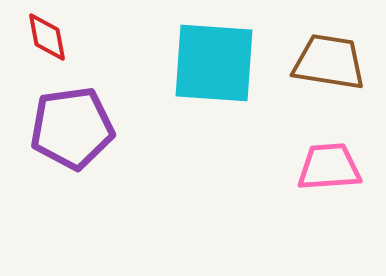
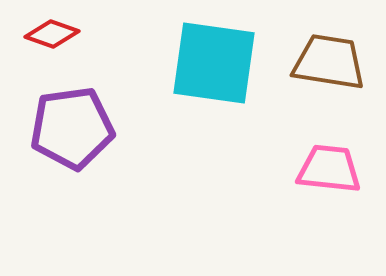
red diamond: moved 5 px right, 3 px up; rotated 60 degrees counterclockwise
cyan square: rotated 4 degrees clockwise
pink trapezoid: moved 2 px down; rotated 10 degrees clockwise
